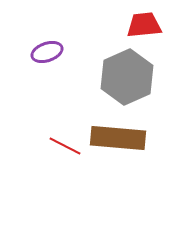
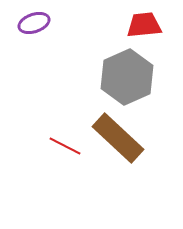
purple ellipse: moved 13 px left, 29 px up
brown rectangle: rotated 38 degrees clockwise
